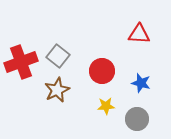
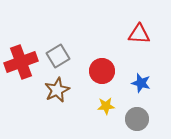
gray square: rotated 20 degrees clockwise
